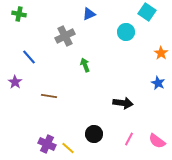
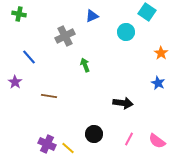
blue triangle: moved 3 px right, 2 px down
